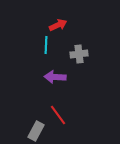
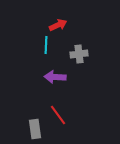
gray rectangle: moved 1 px left, 2 px up; rotated 36 degrees counterclockwise
